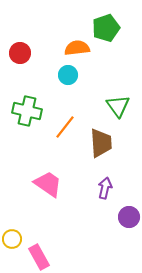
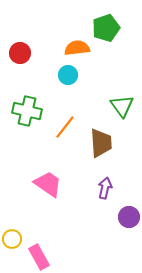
green triangle: moved 4 px right
